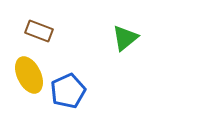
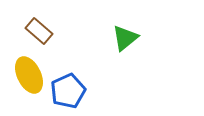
brown rectangle: rotated 20 degrees clockwise
